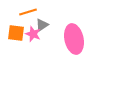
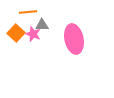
orange line: rotated 12 degrees clockwise
gray triangle: rotated 32 degrees clockwise
orange square: rotated 36 degrees clockwise
